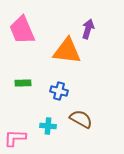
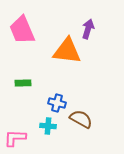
blue cross: moved 2 px left, 12 px down
